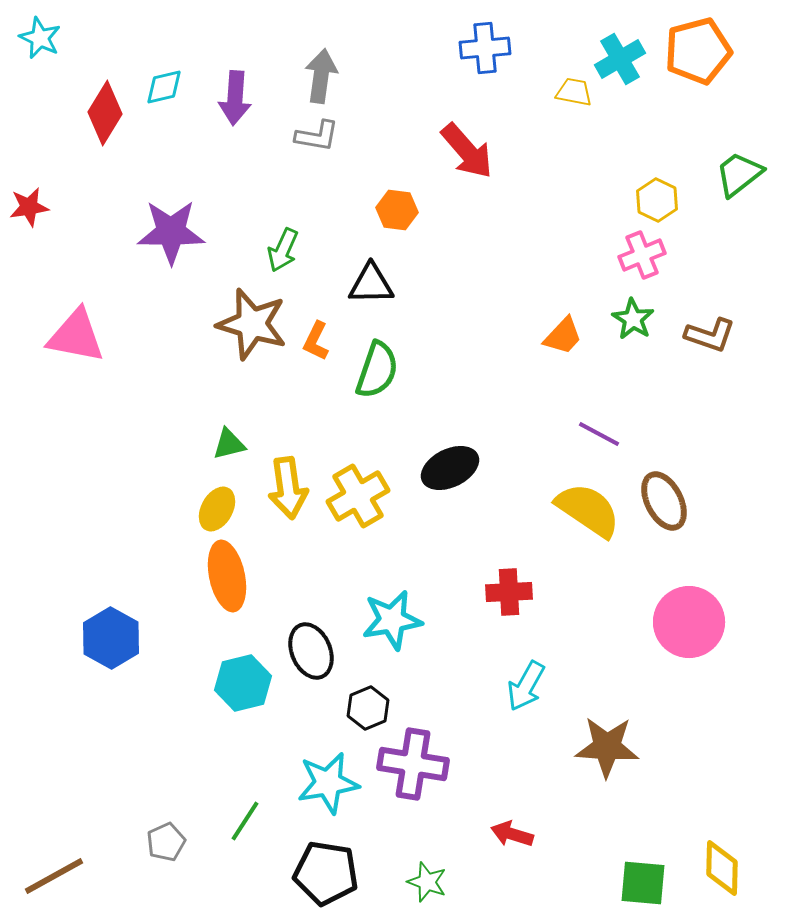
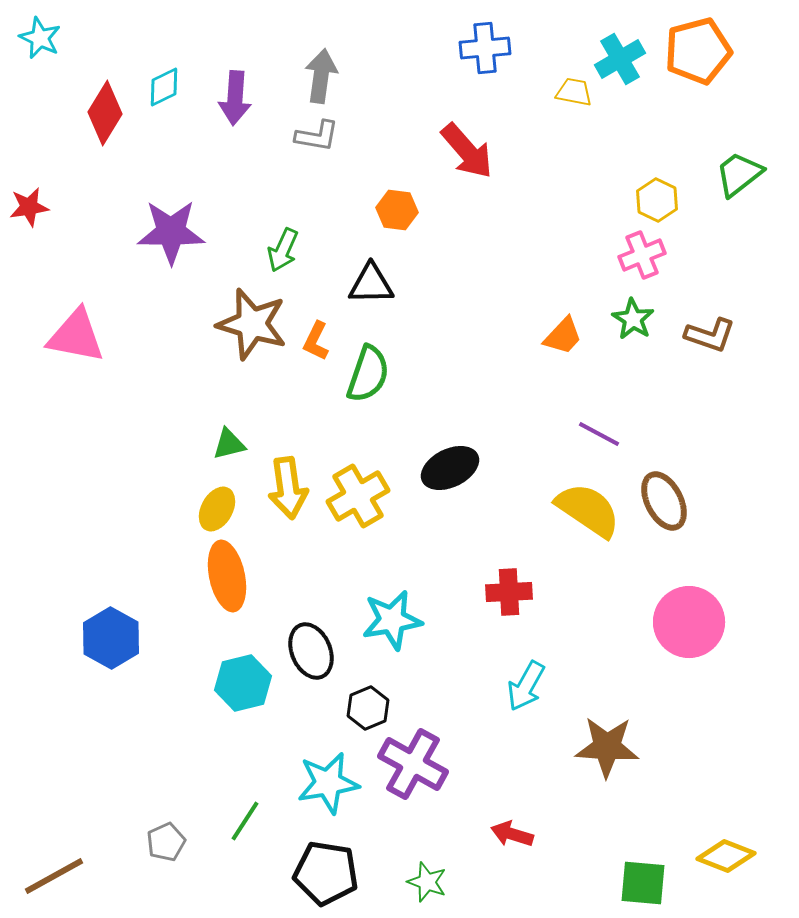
cyan diamond at (164, 87): rotated 12 degrees counterclockwise
green semicircle at (377, 370): moved 9 px left, 4 px down
purple cross at (413, 764): rotated 20 degrees clockwise
yellow diamond at (722, 868): moved 4 px right, 12 px up; rotated 70 degrees counterclockwise
